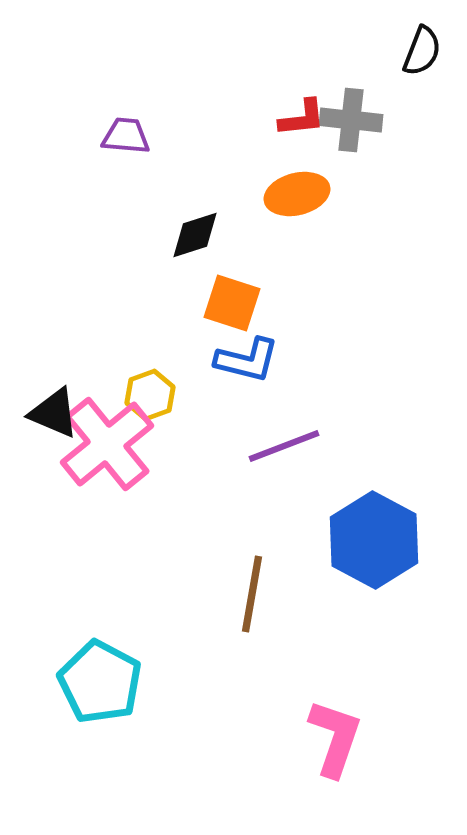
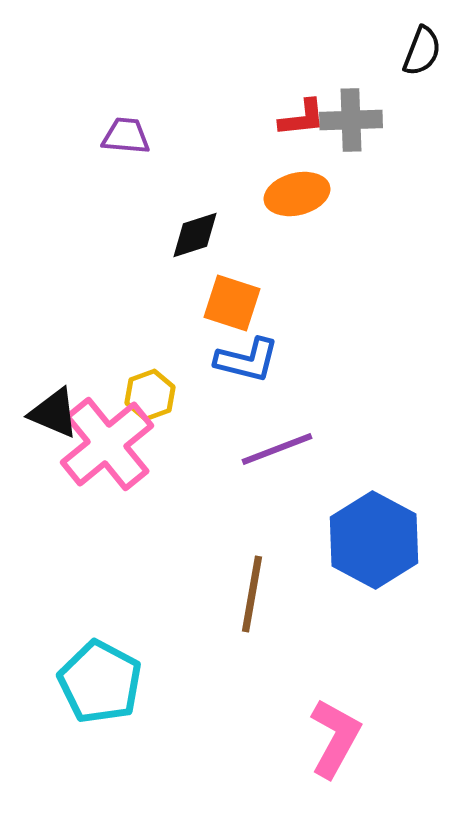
gray cross: rotated 8 degrees counterclockwise
purple line: moved 7 px left, 3 px down
pink L-shape: rotated 10 degrees clockwise
